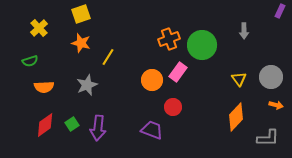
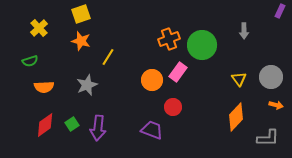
orange star: moved 2 px up
